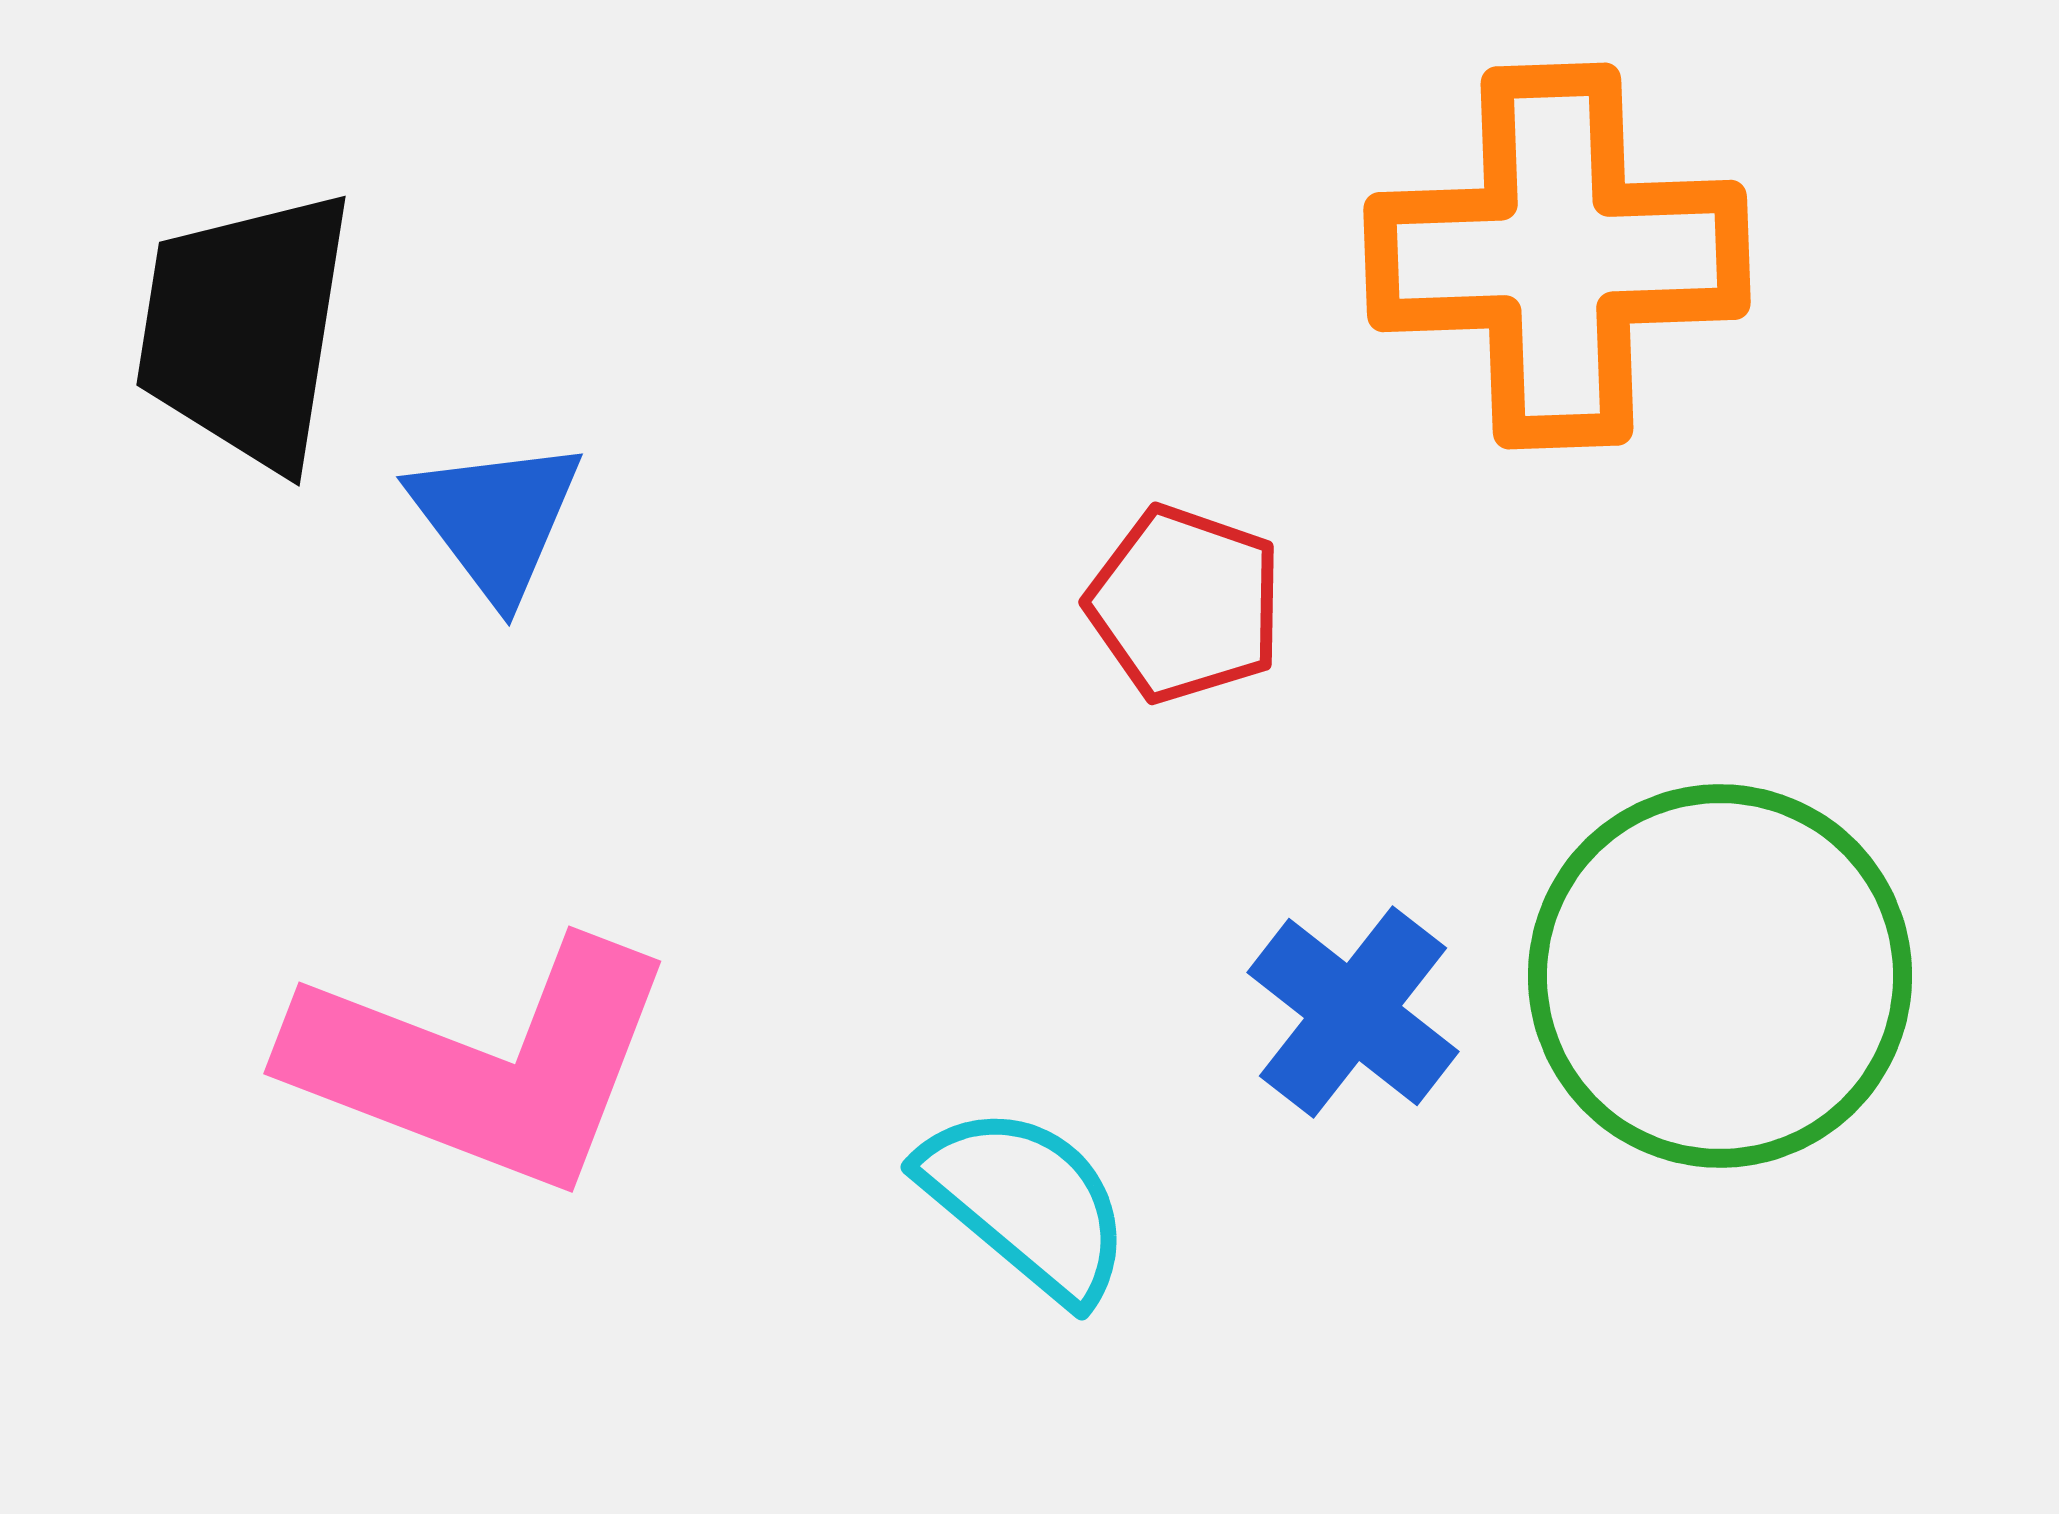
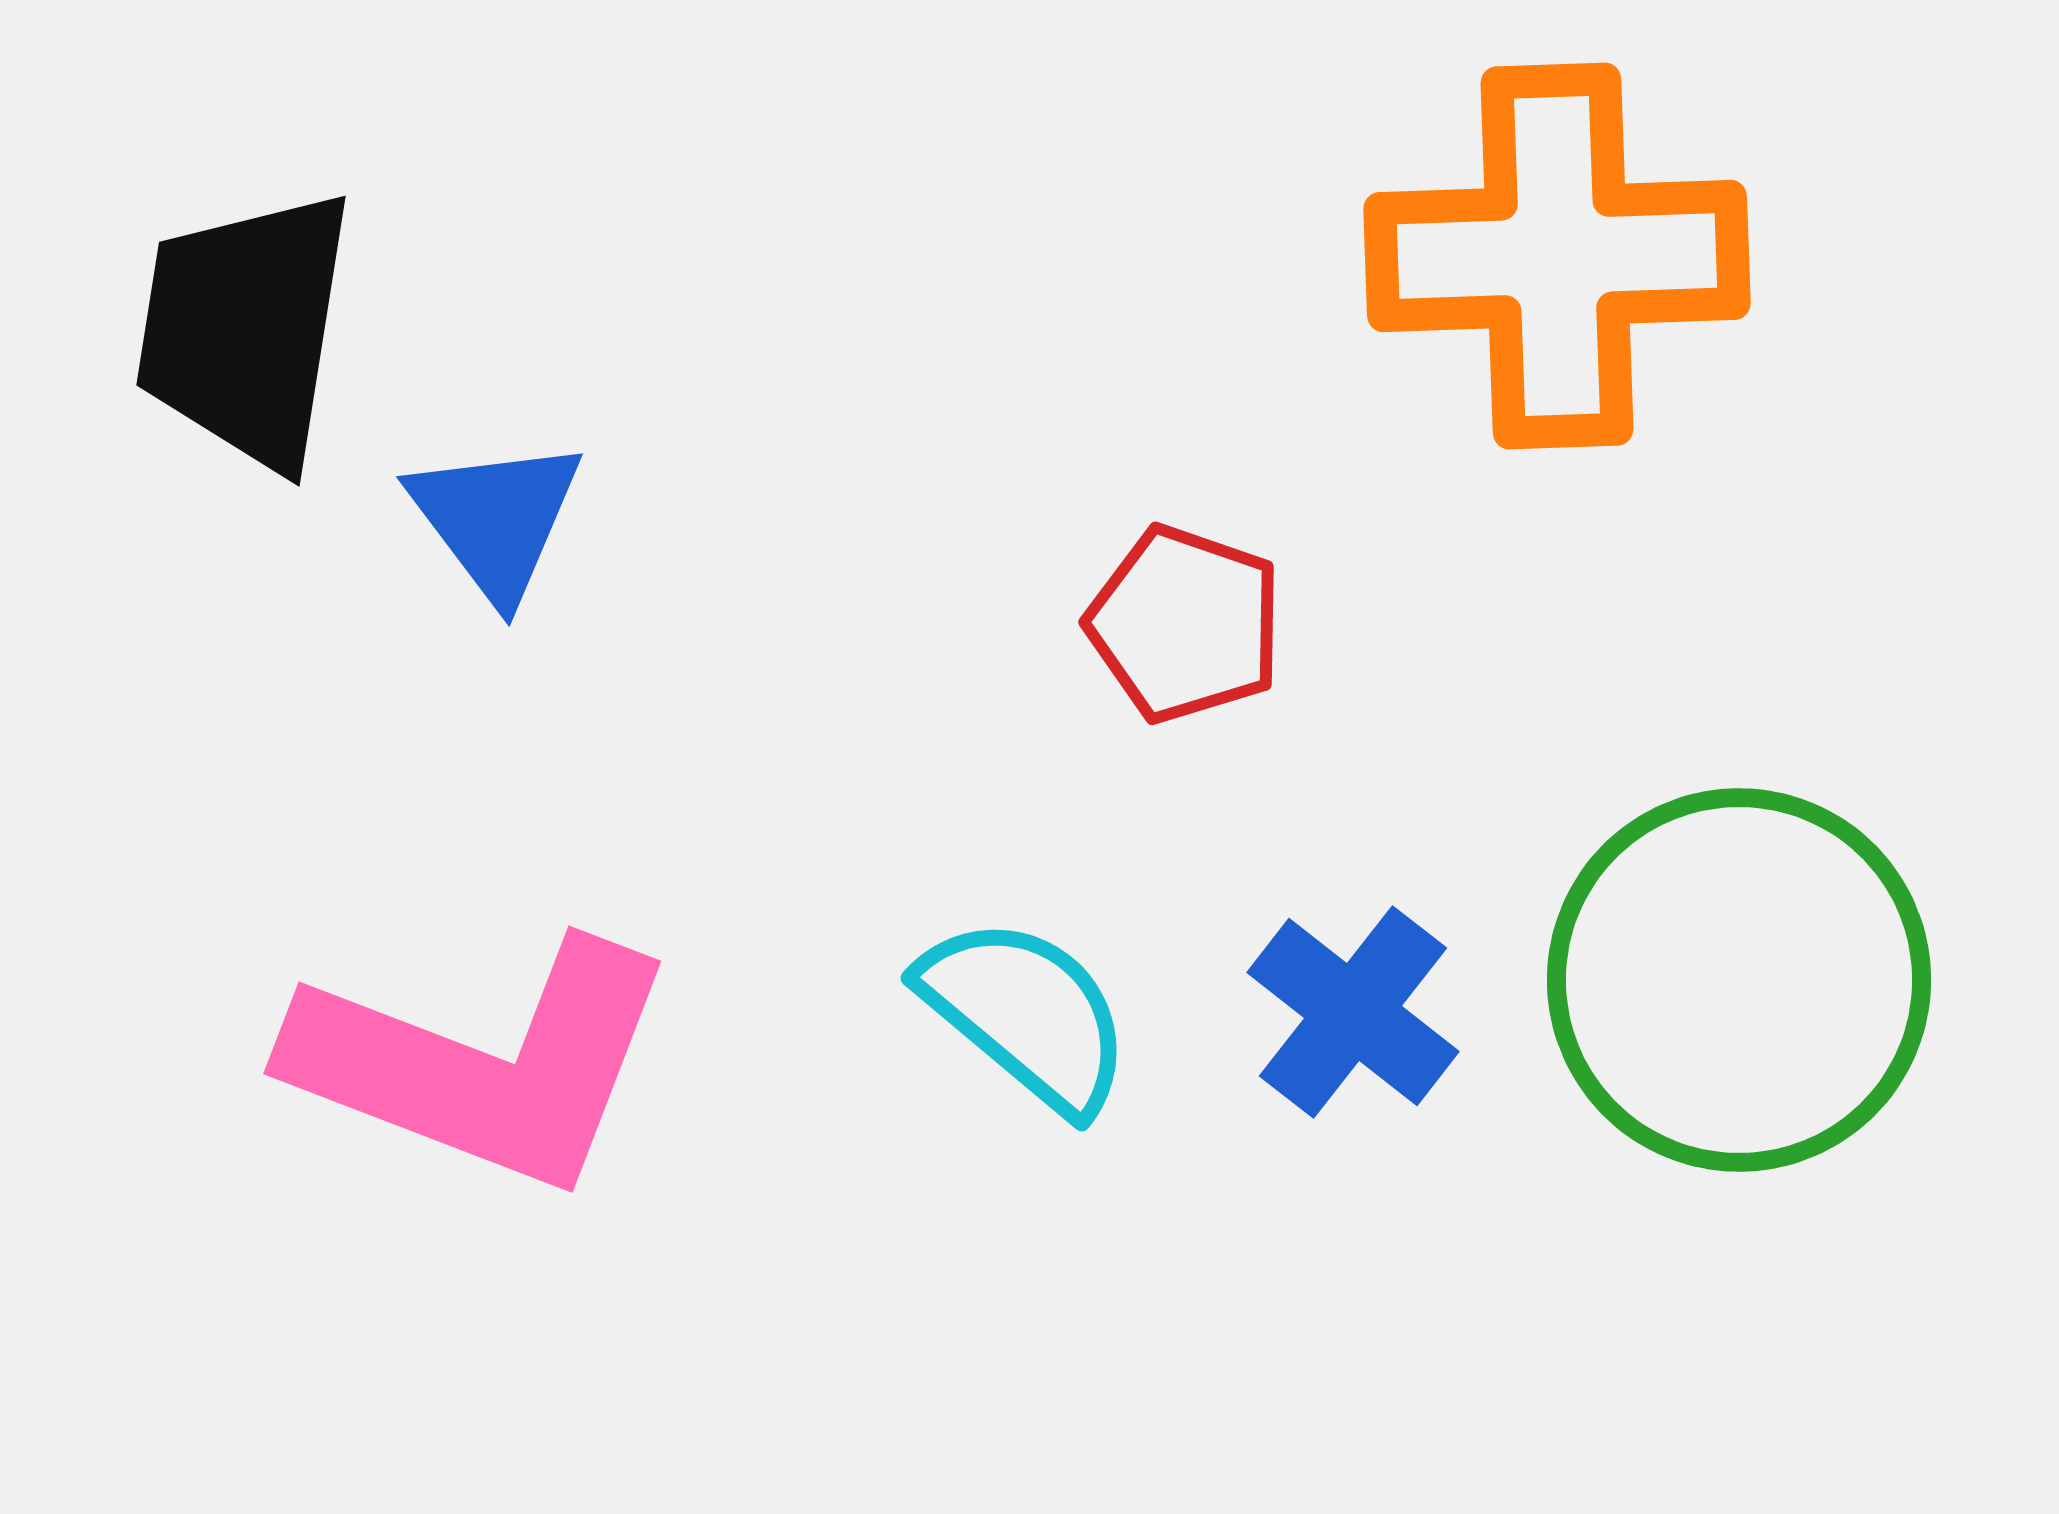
red pentagon: moved 20 px down
green circle: moved 19 px right, 4 px down
cyan semicircle: moved 189 px up
